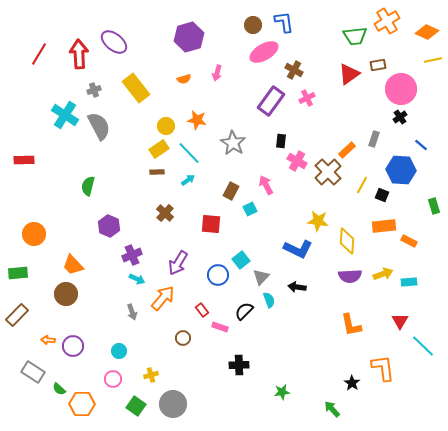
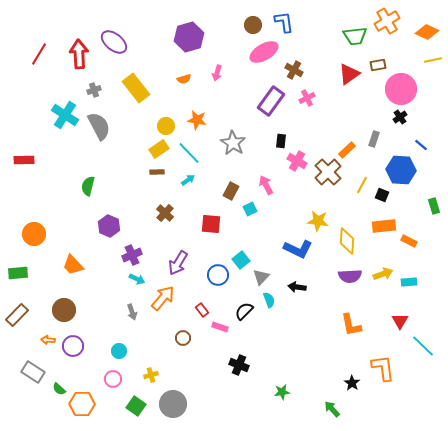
brown circle at (66, 294): moved 2 px left, 16 px down
black cross at (239, 365): rotated 24 degrees clockwise
